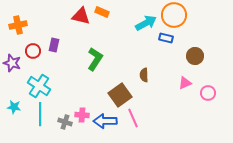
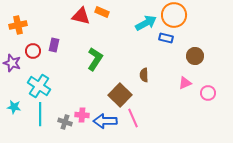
brown square: rotated 10 degrees counterclockwise
